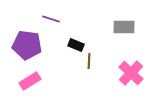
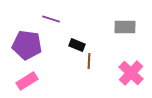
gray rectangle: moved 1 px right
black rectangle: moved 1 px right
pink rectangle: moved 3 px left
